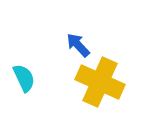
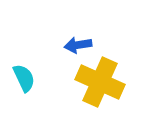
blue arrow: rotated 56 degrees counterclockwise
